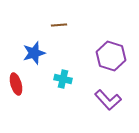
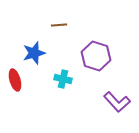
purple hexagon: moved 15 px left
red ellipse: moved 1 px left, 4 px up
purple L-shape: moved 9 px right, 2 px down
